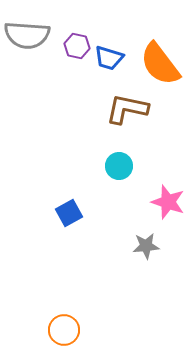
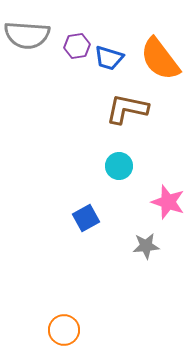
purple hexagon: rotated 20 degrees counterclockwise
orange semicircle: moved 5 px up
blue square: moved 17 px right, 5 px down
